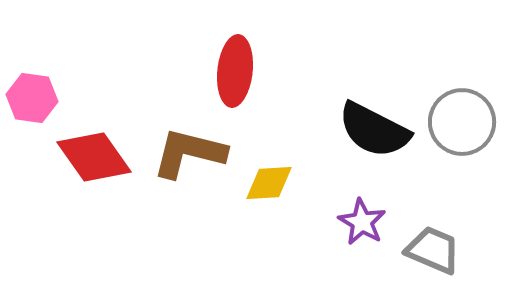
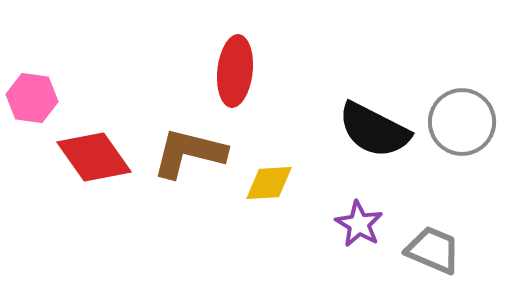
purple star: moved 3 px left, 2 px down
